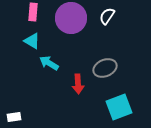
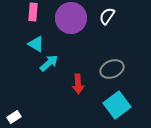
cyan triangle: moved 4 px right, 3 px down
cyan arrow: rotated 108 degrees clockwise
gray ellipse: moved 7 px right, 1 px down
cyan square: moved 2 px left, 2 px up; rotated 16 degrees counterclockwise
white rectangle: rotated 24 degrees counterclockwise
